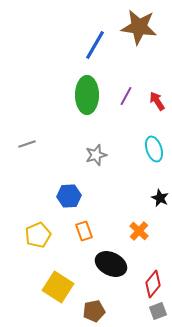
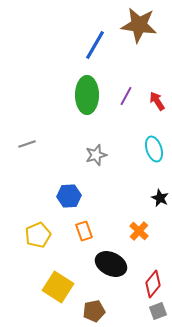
brown star: moved 2 px up
